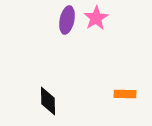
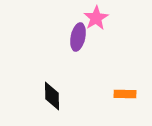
purple ellipse: moved 11 px right, 17 px down
black diamond: moved 4 px right, 5 px up
